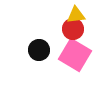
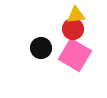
black circle: moved 2 px right, 2 px up
